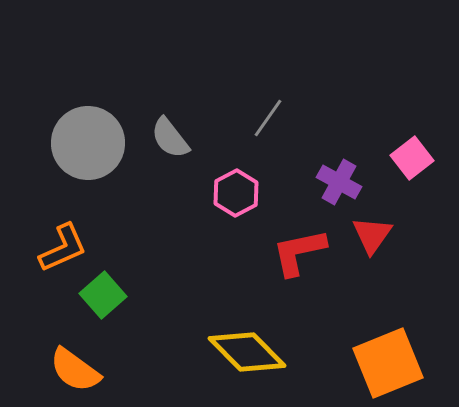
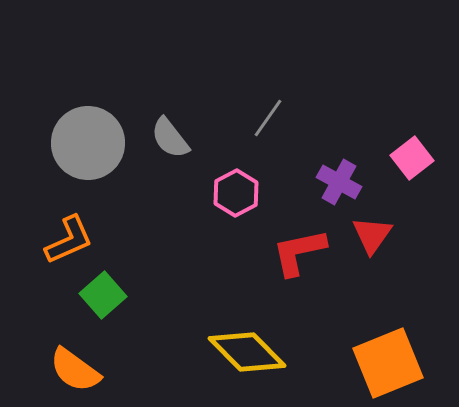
orange L-shape: moved 6 px right, 8 px up
